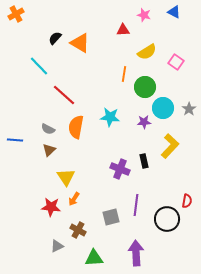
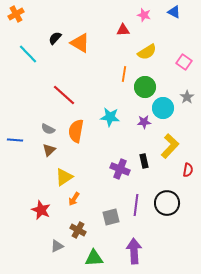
pink square: moved 8 px right
cyan line: moved 11 px left, 12 px up
gray star: moved 2 px left, 12 px up
orange semicircle: moved 4 px down
yellow triangle: moved 2 px left; rotated 30 degrees clockwise
red semicircle: moved 1 px right, 31 px up
red star: moved 10 px left, 3 px down; rotated 18 degrees clockwise
black circle: moved 16 px up
purple arrow: moved 2 px left, 2 px up
